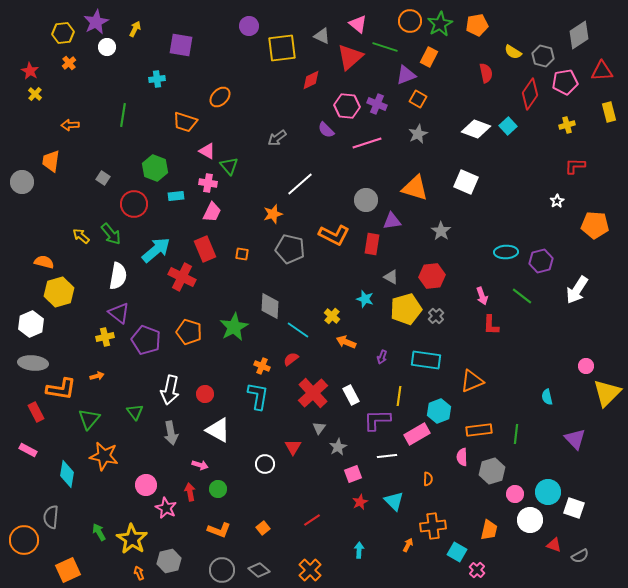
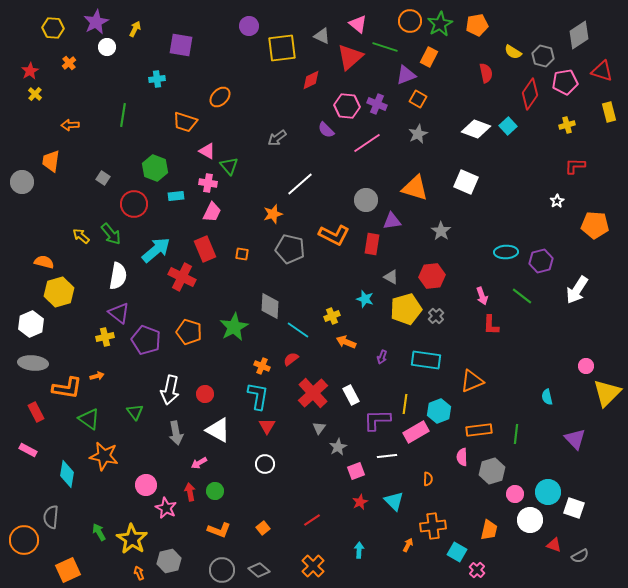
yellow hexagon at (63, 33): moved 10 px left, 5 px up; rotated 10 degrees clockwise
red star at (30, 71): rotated 12 degrees clockwise
red triangle at (602, 71): rotated 20 degrees clockwise
pink line at (367, 143): rotated 16 degrees counterclockwise
yellow cross at (332, 316): rotated 28 degrees clockwise
orange L-shape at (61, 389): moved 6 px right, 1 px up
yellow line at (399, 396): moved 6 px right, 8 px down
green triangle at (89, 419): rotated 35 degrees counterclockwise
gray arrow at (171, 433): moved 5 px right
pink rectangle at (417, 434): moved 1 px left, 2 px up
red triangle at (293, 447): moved 26 px left, 21 px up
pink arrow at (200, 465): moved 1 px left, 2 px up; rotated 133 degrees clockwise
pink square at (353, 474): moved 3 px right, 3 px up
green circle at (218, 489): moved 3 px left, 2 px down
orange cross at (310, 570): moved 3 px right, 4 px up
